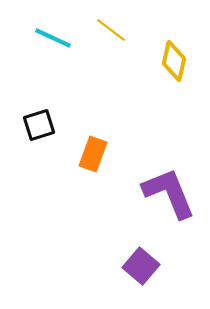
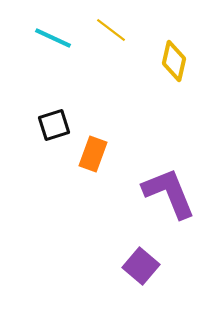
black square: moved 15 px right
